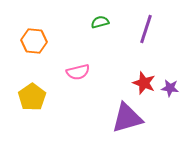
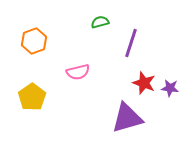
purple line: moved 15 px left, 14 px down
orange hexagon: rotated 25 degrees counterclockwise
